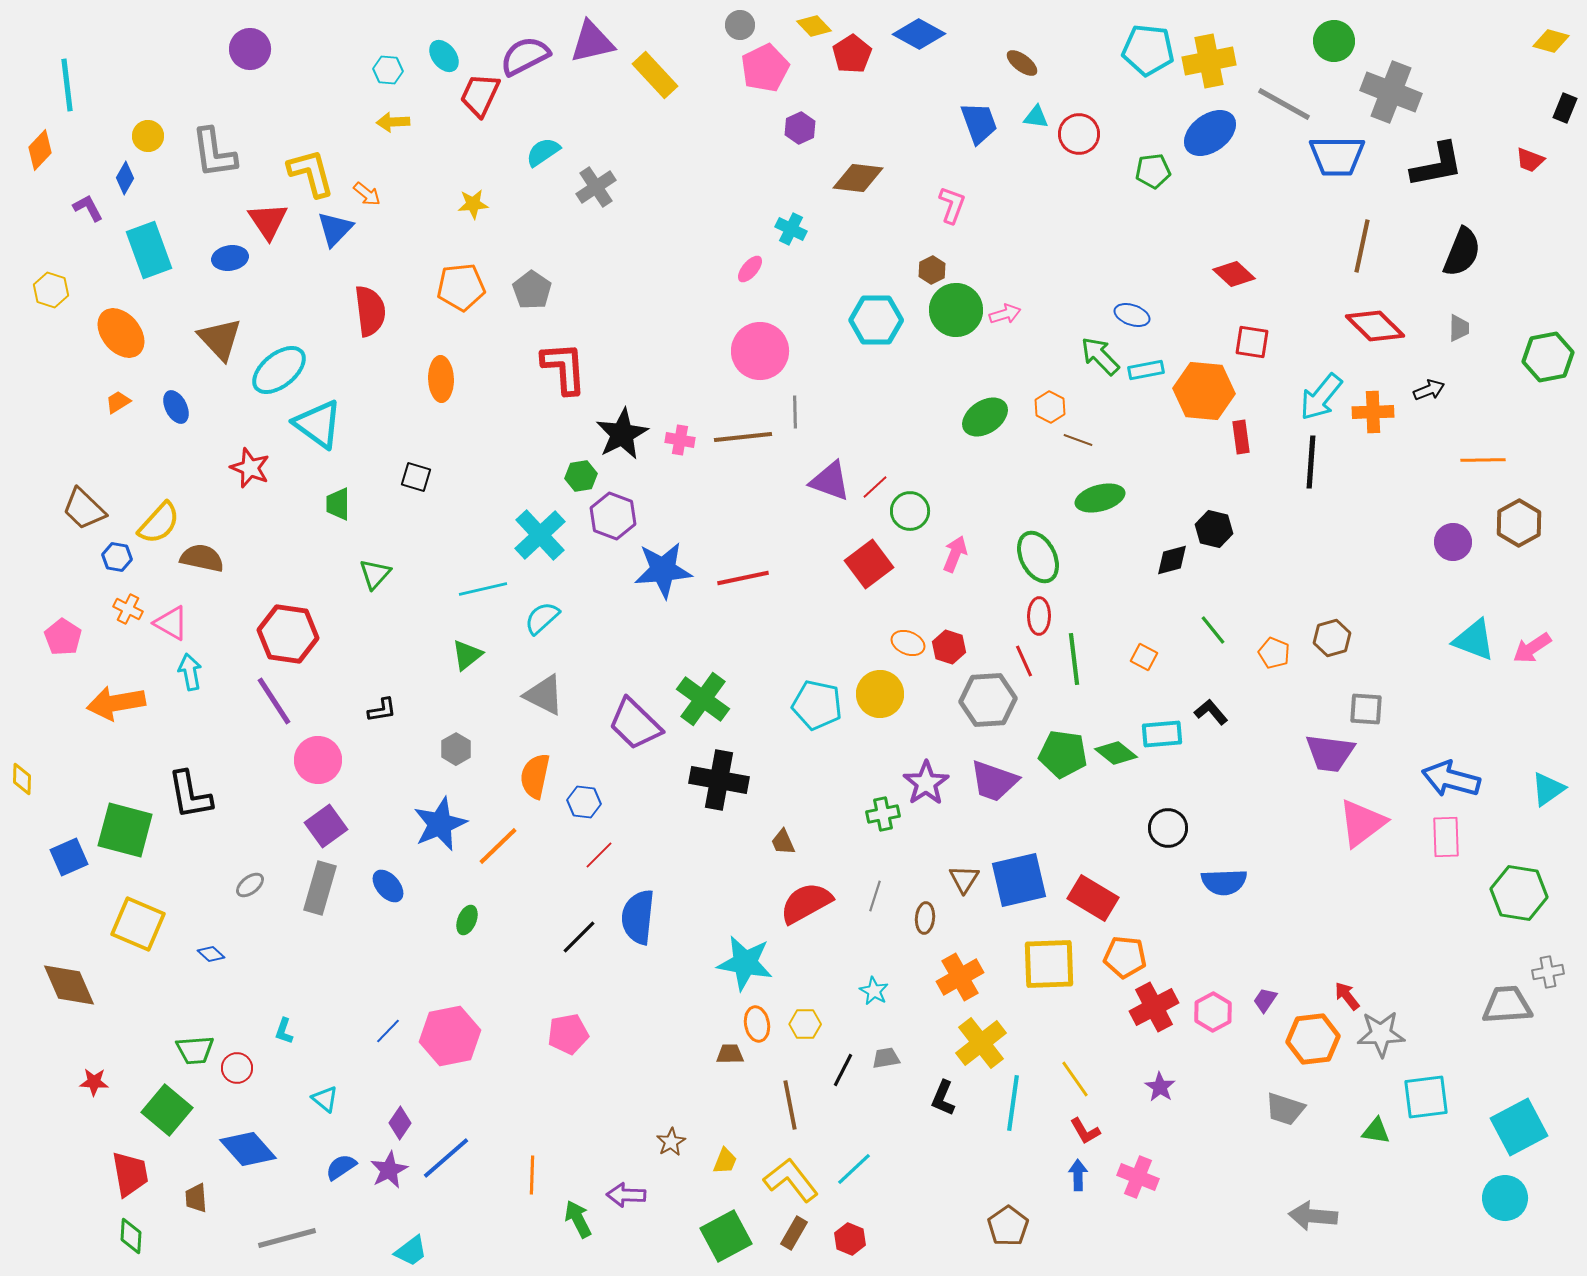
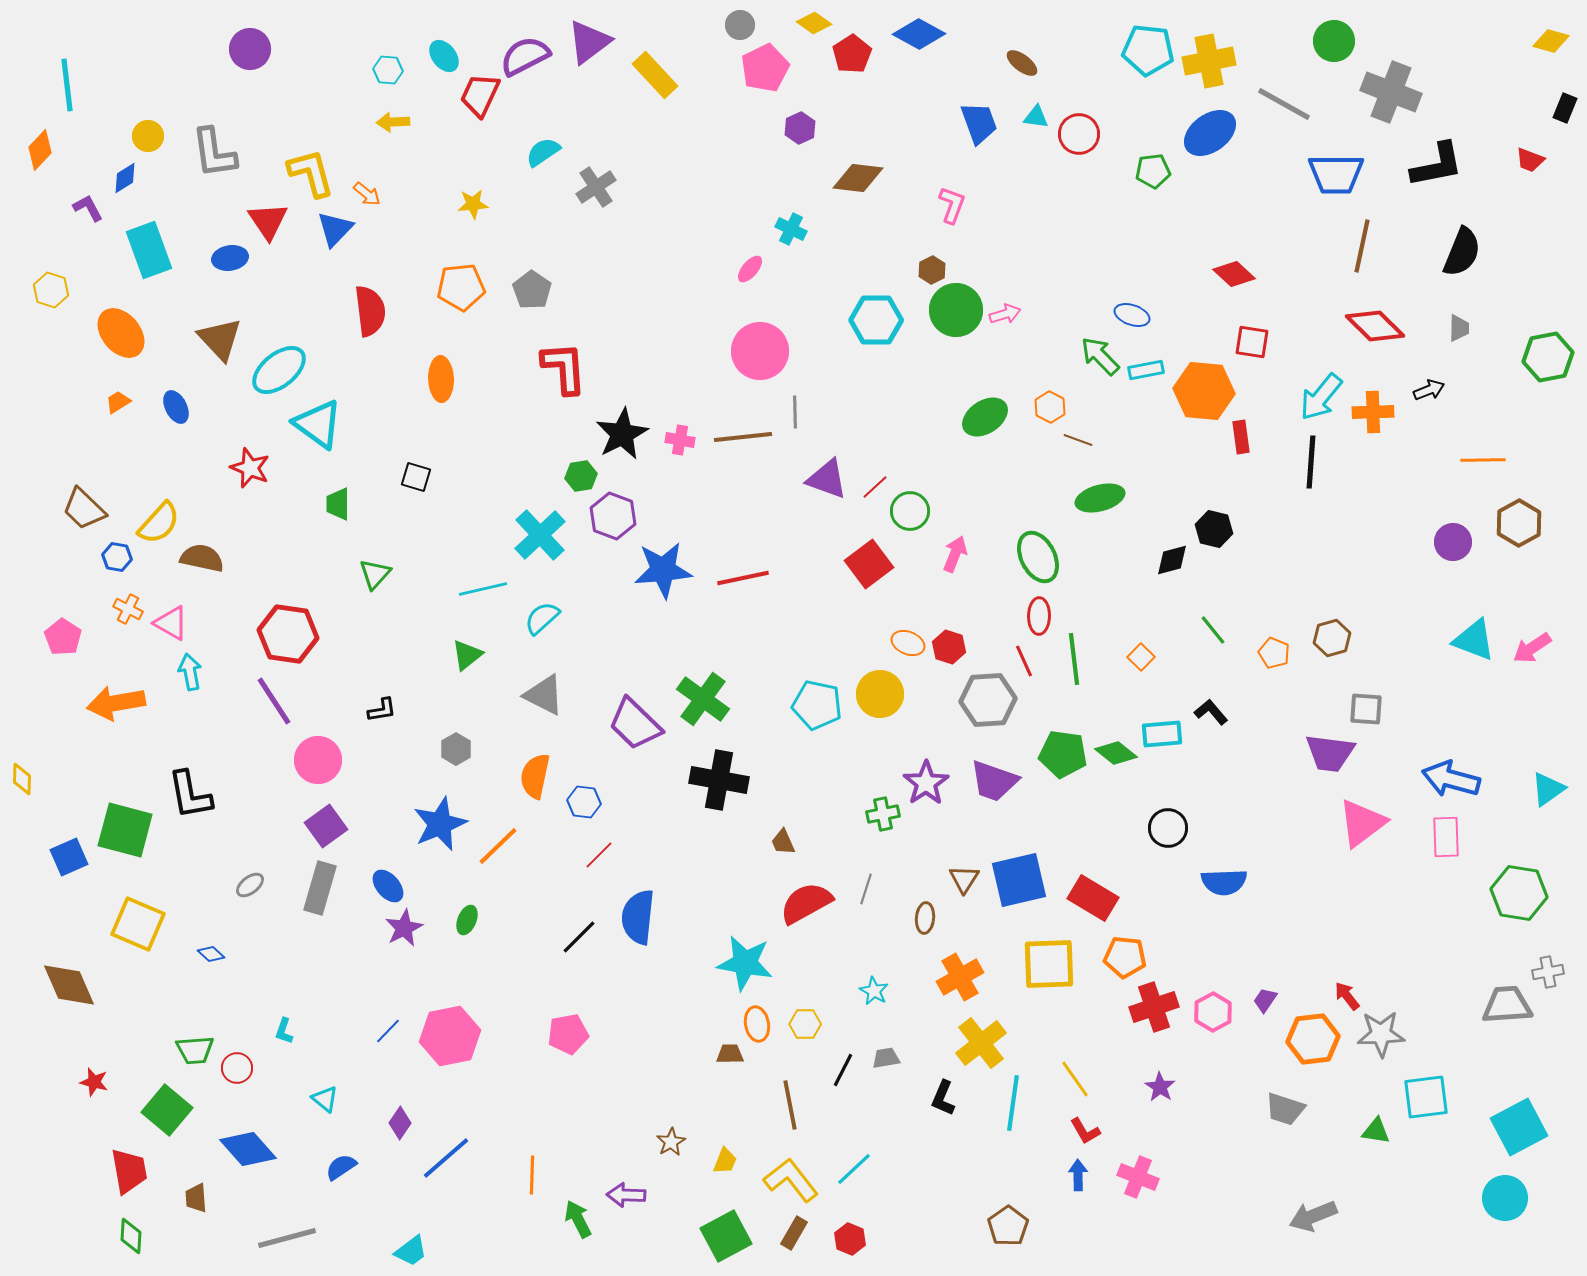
yellow diamond at (814, 26): moved 3 px up; rotated 12 degrees counterclockwise
purple triangle at (592, 42): moved 3 px left; rotated 24 degrees counterclockwise
blue trapezoid at (1337, 156): moved 1 px left, 18 px down
blue diamond at (125, 178): rotated 28 degrees clockwise
purple triangle at (830, 481): moved 3 px left, 2 px up
orange square at (1144, 657): moved 3 px left; rotated 16 degrees clockwise
gray line at (875, 896): moved 9 px left, 7 px up
red cross at (1154, 1007): rotated 9 degrees clockwise
red star at (94, 1082): rotated 12 degrees clockwise
purple star at (389, 1170): moved 15 px right, 242 px up
red trapezoid at (130, 1174): moved 1 px left, 3 px up
gray arrow at (1313, 1216): rotated 27 degrees counterclockwise
